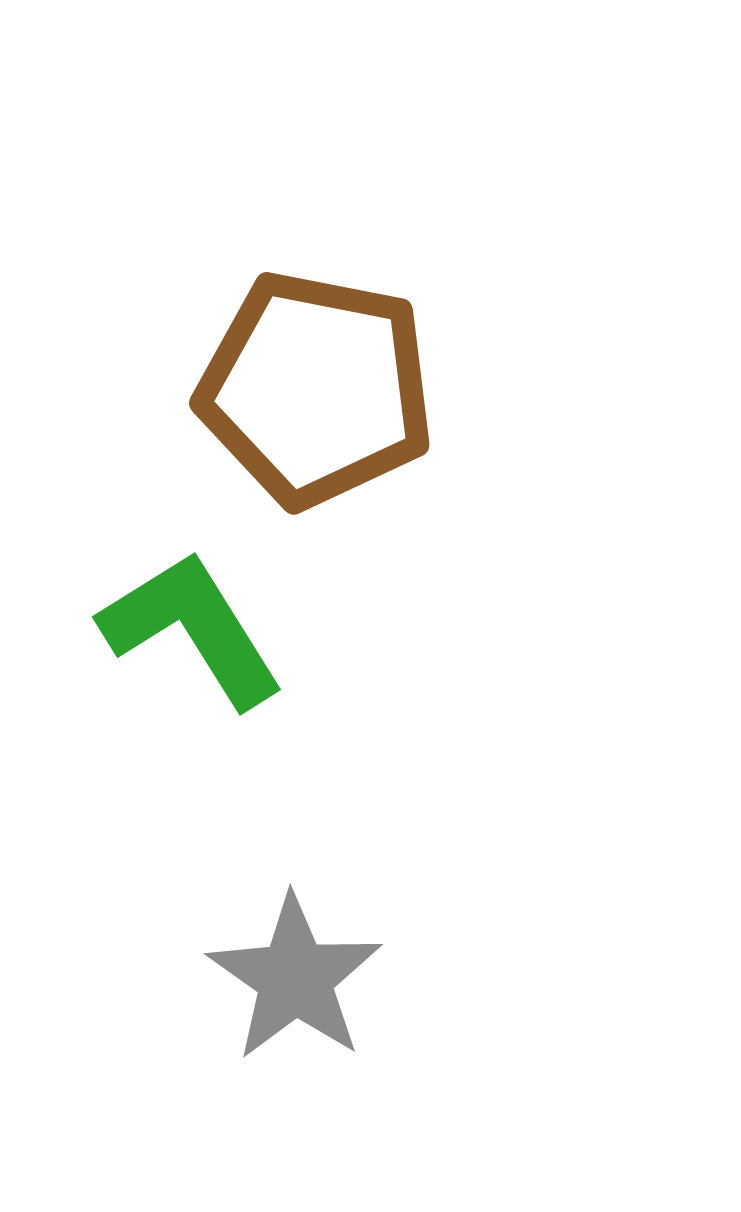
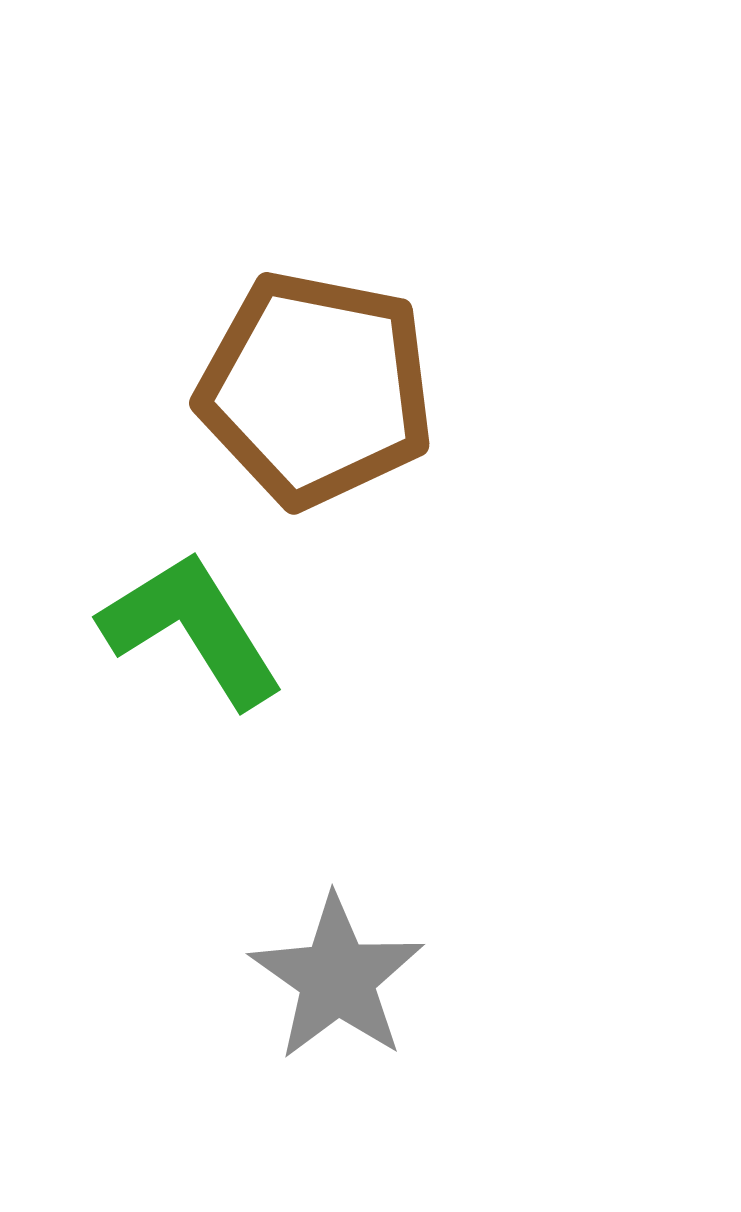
gray star: moved 42 px right
